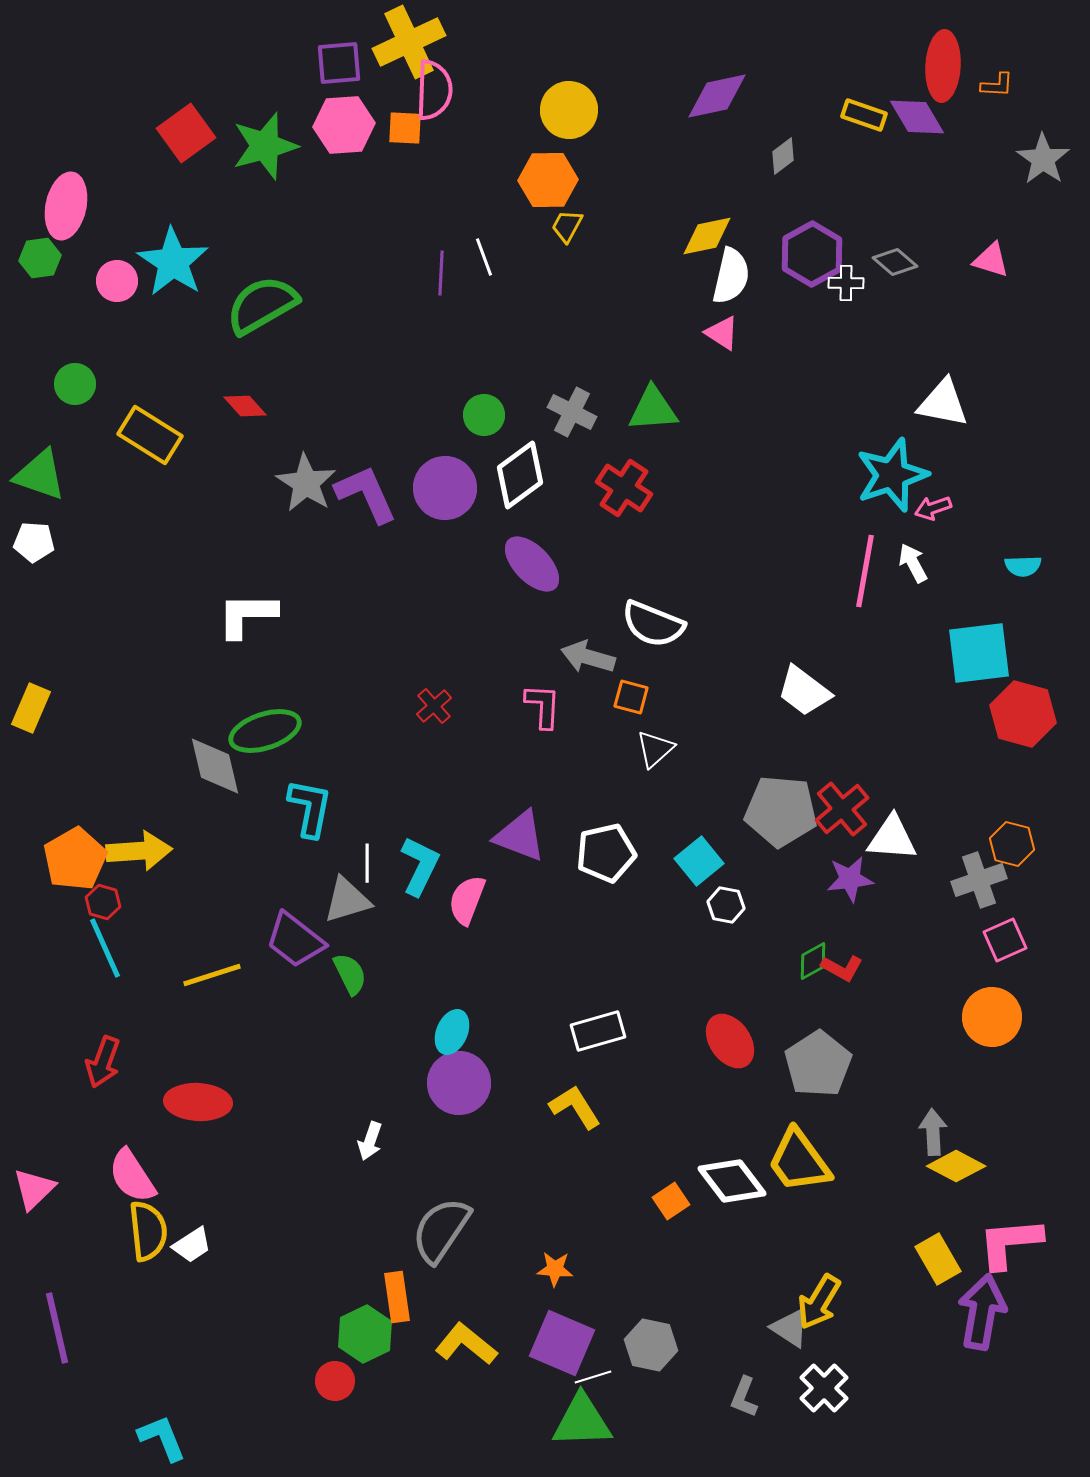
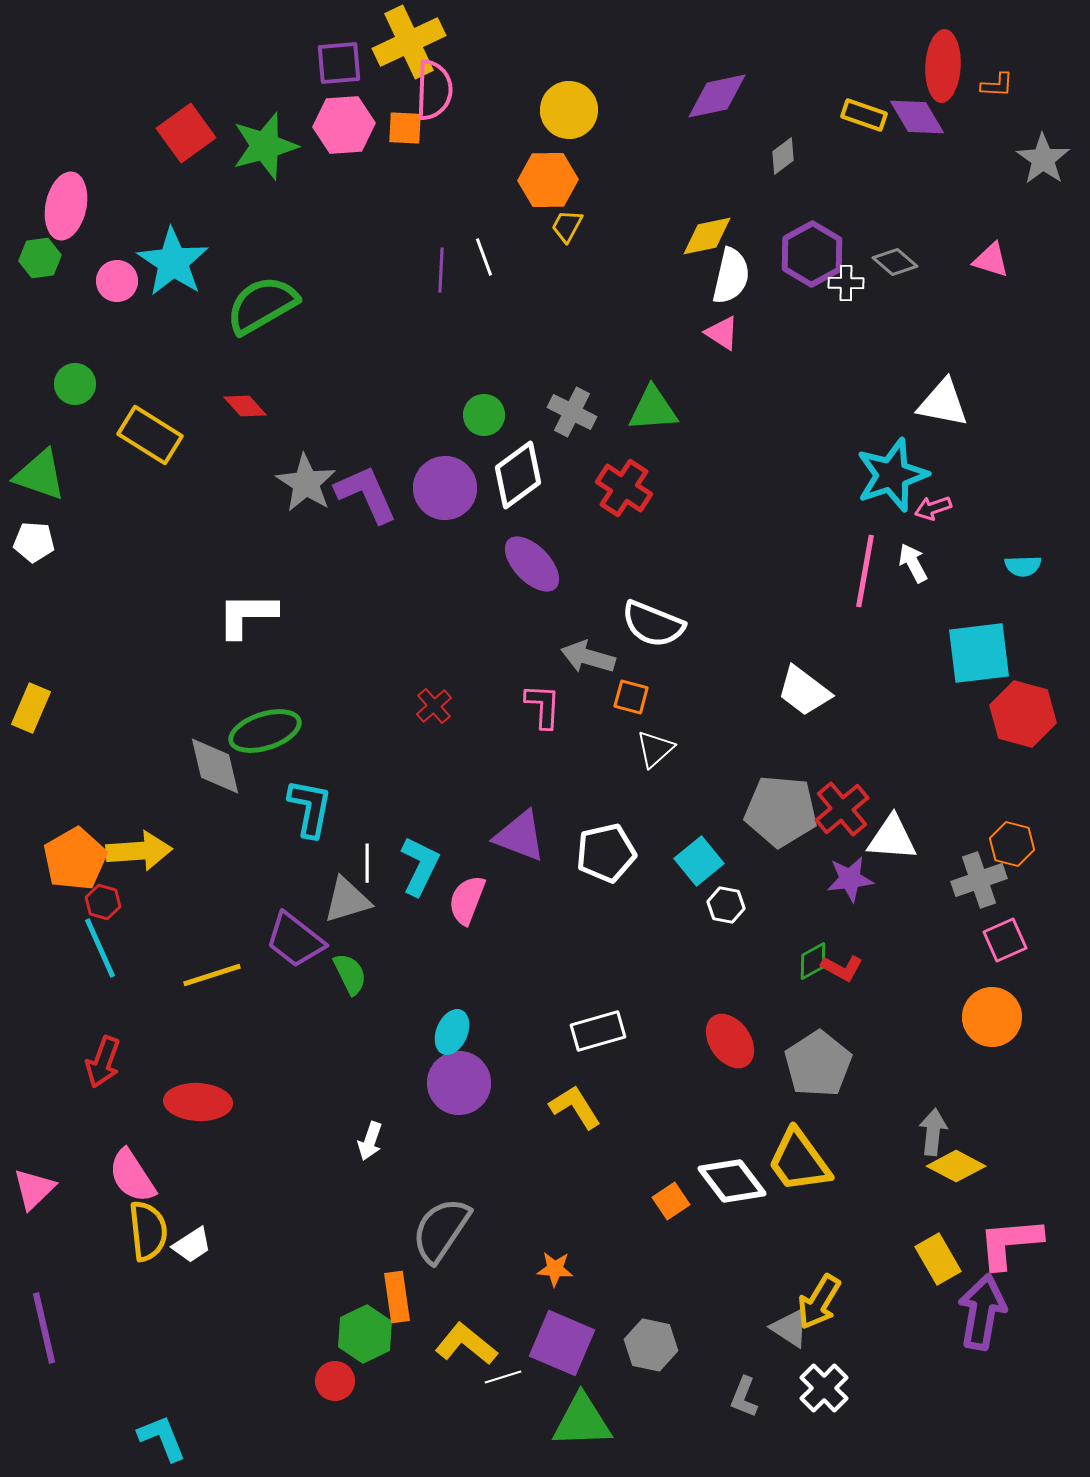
purple line at (441, 273): moved 3 px up
white diamond at (520, 475): moved 2 px left
cyan line at (105, 948): moved 5 px left
gray arrow at (933, 1132): rotated 9 degrees clockwise
purple line at (57, 1328): moved 13 px left
white line at (593, 1377): moved 90 px left
